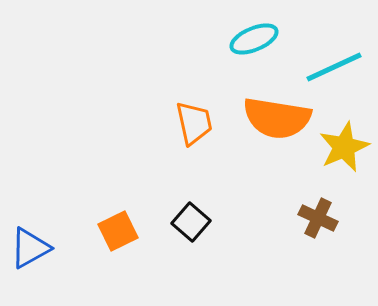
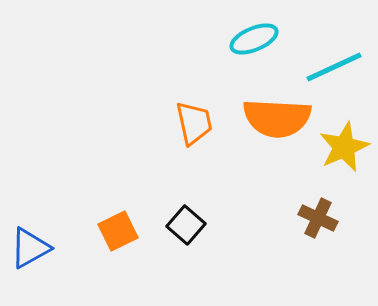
orange semicircle: rotated 6 degrees counterclockwise
black square: moved 5 px left, 3 px down
